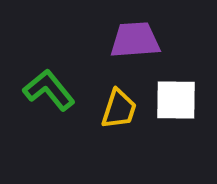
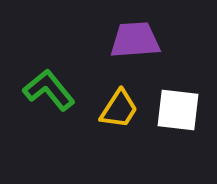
white square: moved 2 px right, 10 px down; rotated 6 degrees clockwise
yellow trapezoid: rotated 15 degrees clockwise
